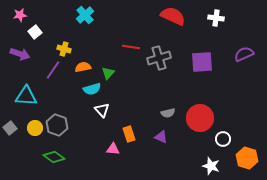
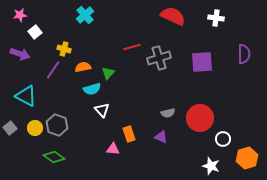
red line: moved 1 px right; rotated 24 degrees counterclockwise
purple semicircle: rotated 114 degrees clockwise
cyan triangle: rotated 25 degrees clockwise
orange hexagon: rotated 25 degrees clockwise
